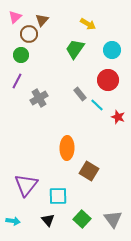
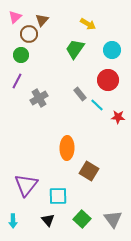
red star: rotated 16 degrees counterclockwise
cyan arrow: rotated 80 degrees clockwise
